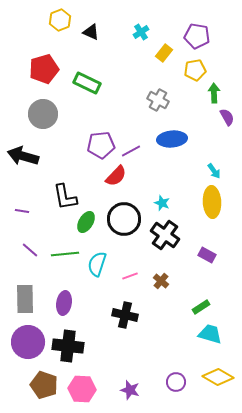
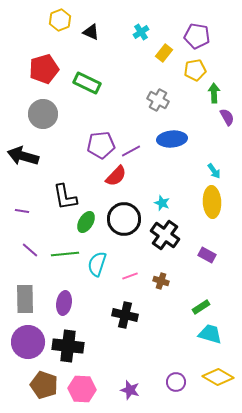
brown cross at (161, 281): rotated 21 degrees counterclockwise
